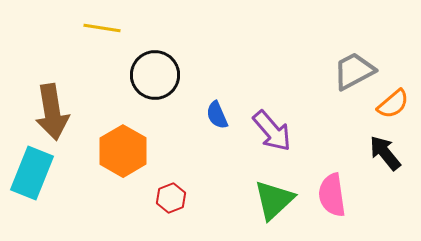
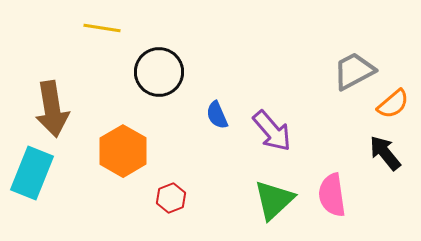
black circle: moved 4 px right, 3 px up
brown arrow: moved 3 px up
